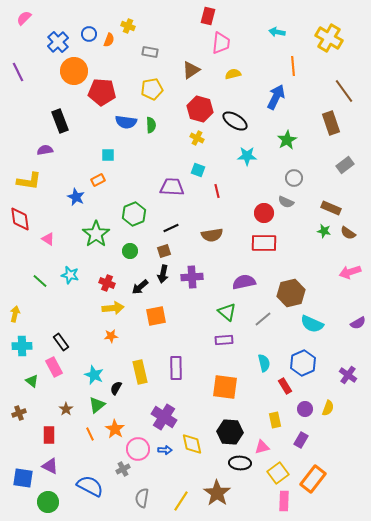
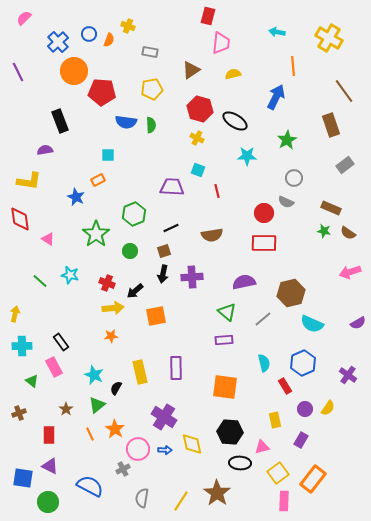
brown rectangle at (331, 123): moved 2 px down
black arrow at (140, 287): moved 5 px left, 4 px down
yellow semicircle at (328, 408): rotated 14 degrees clockwise
